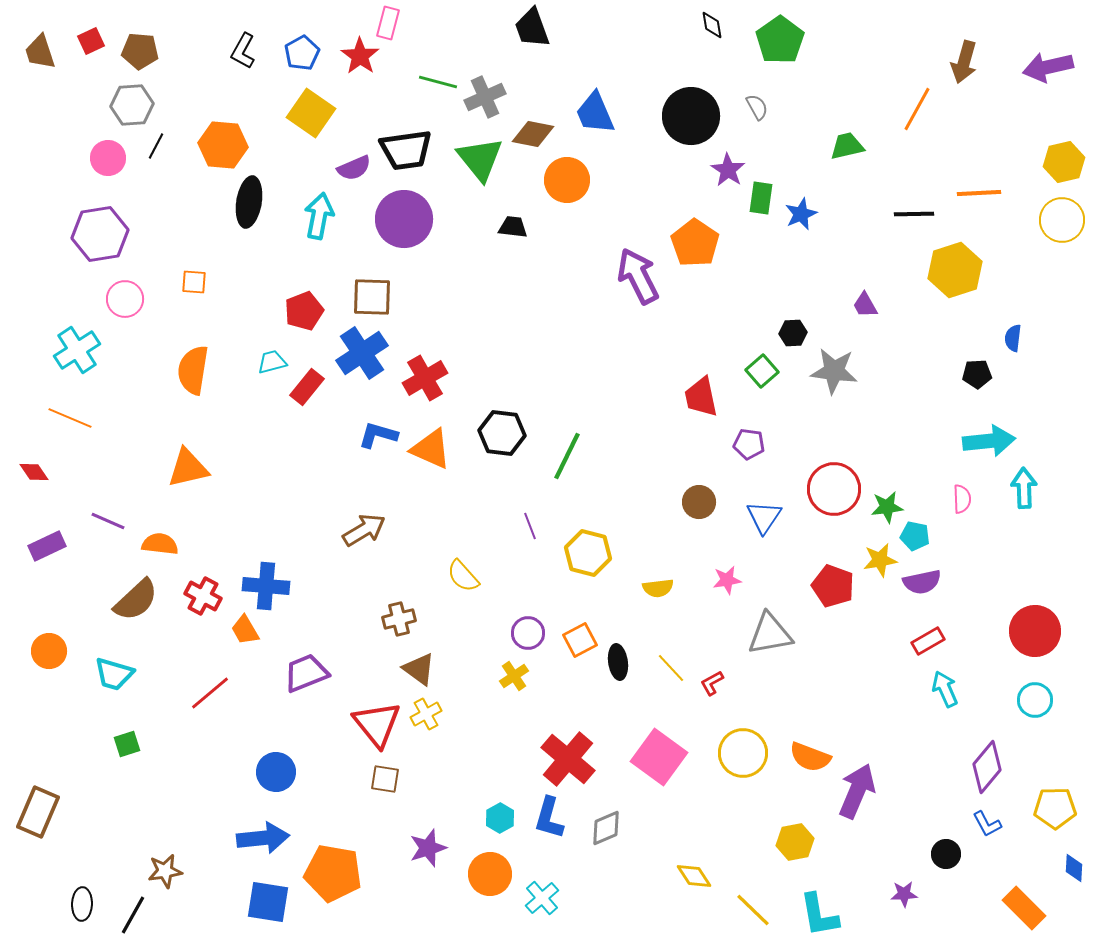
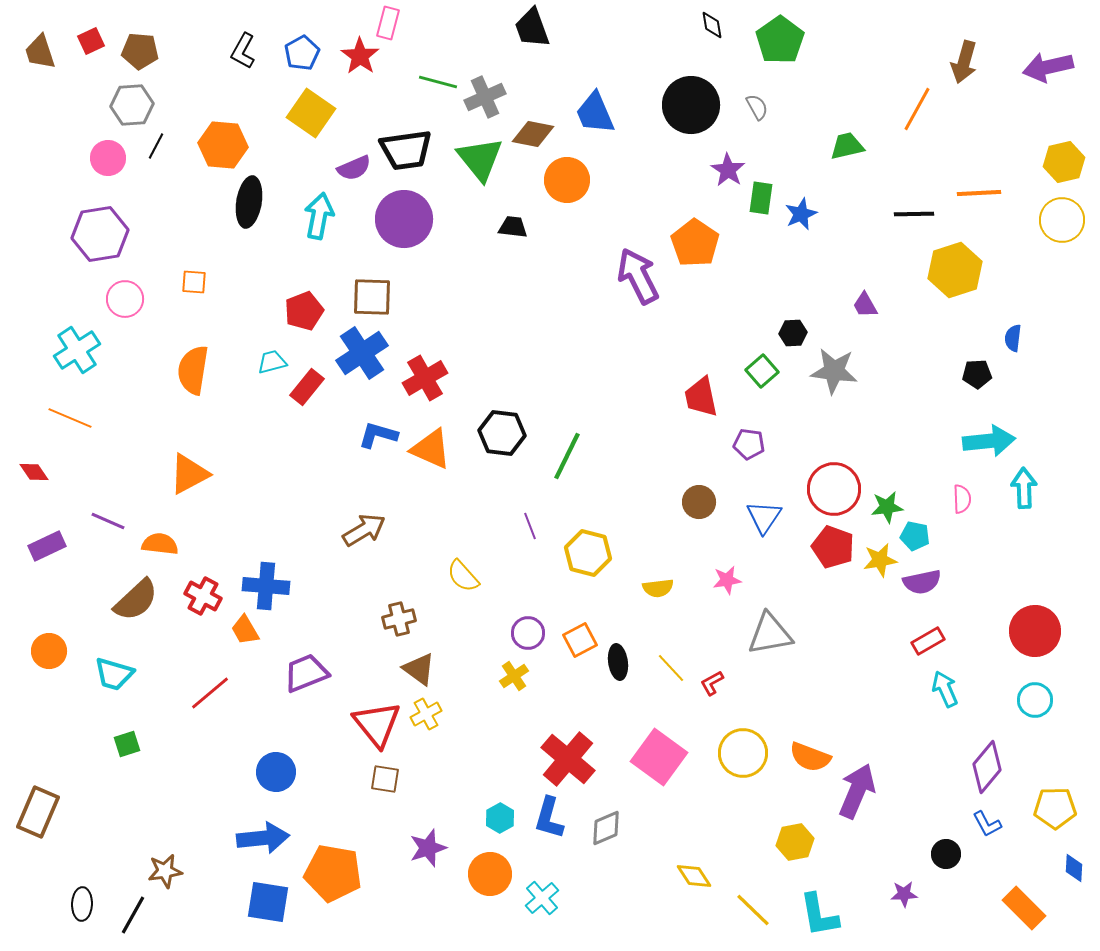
black circle at (691, 116): moved 11 px up
orange triangle at (188, 468): moved 1 px right, 6 px down; rotated 15 degrees counterclockwise
red pentagon at (833, 586): moved 39 px up
